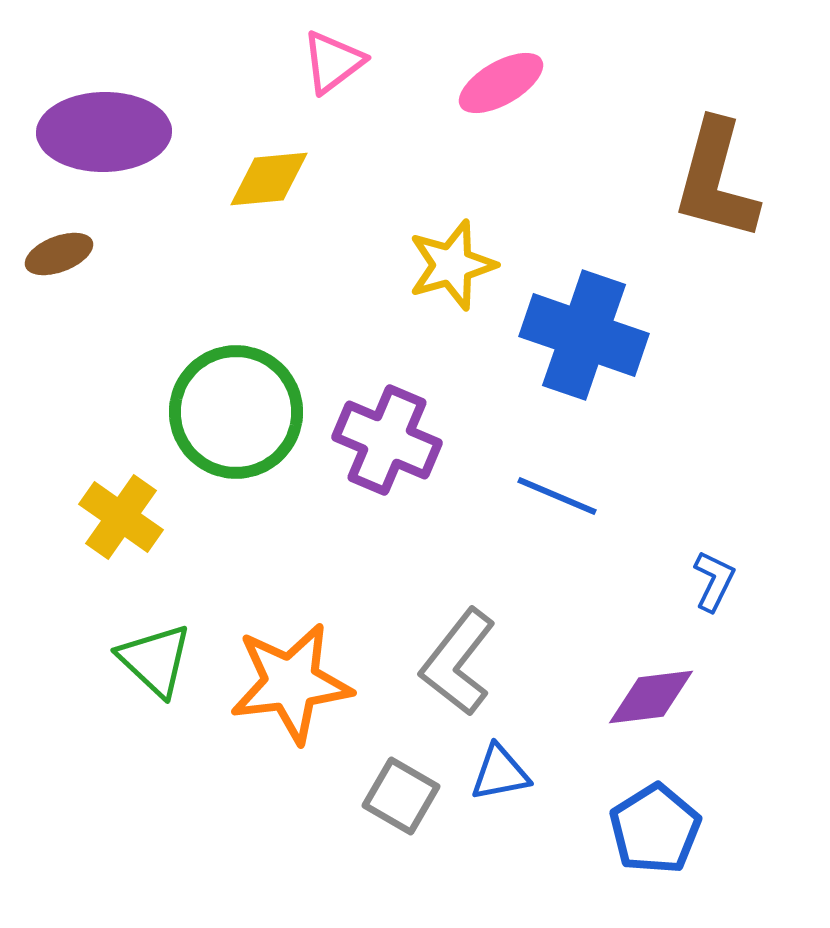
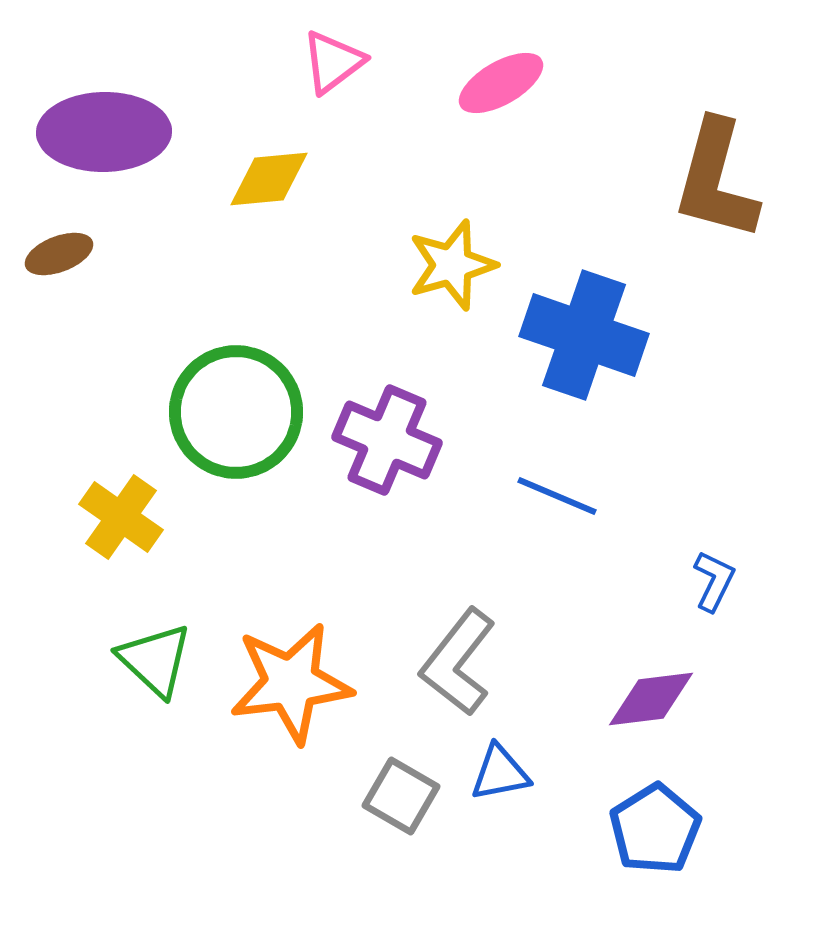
purple diamond: moved 2 px down
